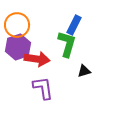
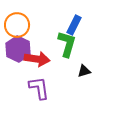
purple hexagon: moved 2 px down; rotated 15 degrees counterclockwise
purple L-shape: moved 4 px left
